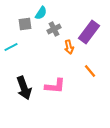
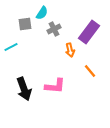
cyan semicircle: moved 1 px right
orange arrow: moved 1 px right, 3 px down
black arrow: moved 1 px down
